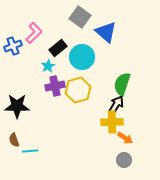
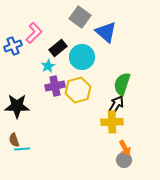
orange arrow: moved 10 px down; rotated 28 degrees clockwise
cyan line: moved 8 px left, 2 px up
